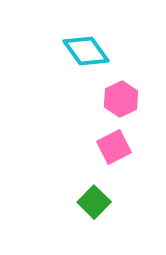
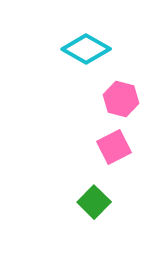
cyan diamond: moved 2 px up; rotated 24 degrees counterclockwise
pink hexagon: rotated 20 degrees counterclockwise
